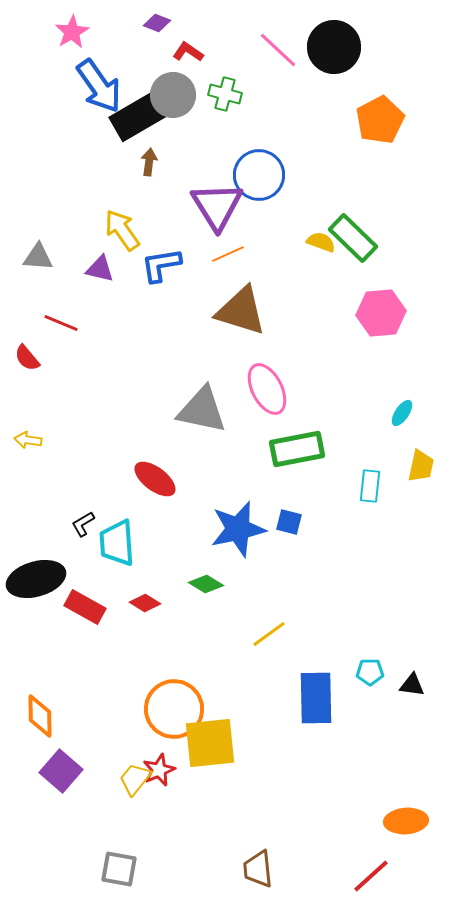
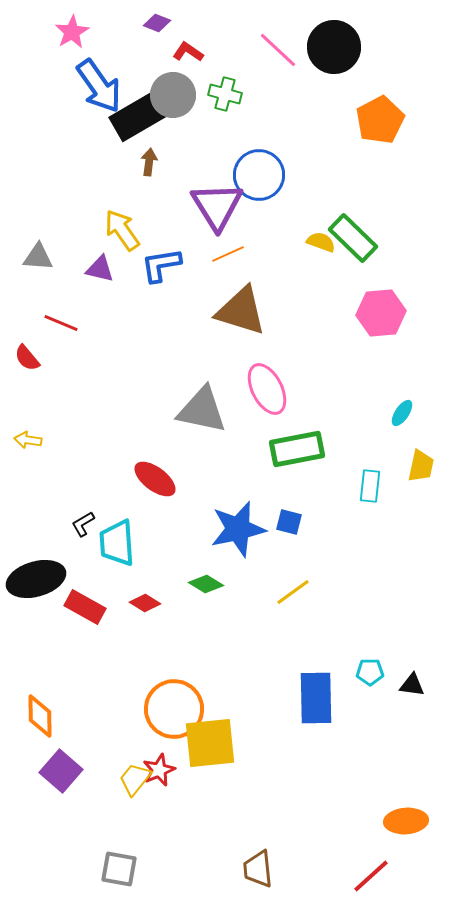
yellow line at (269, 634): moved 24 px right, 42 px up
